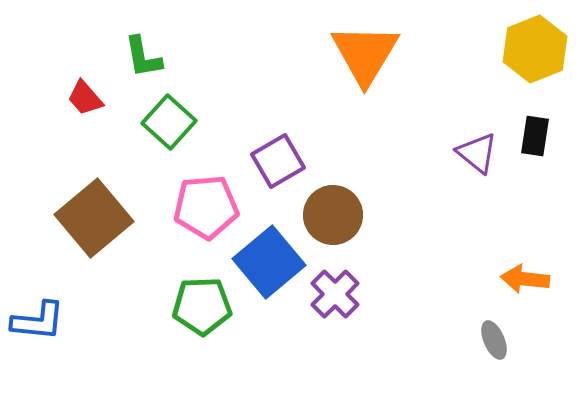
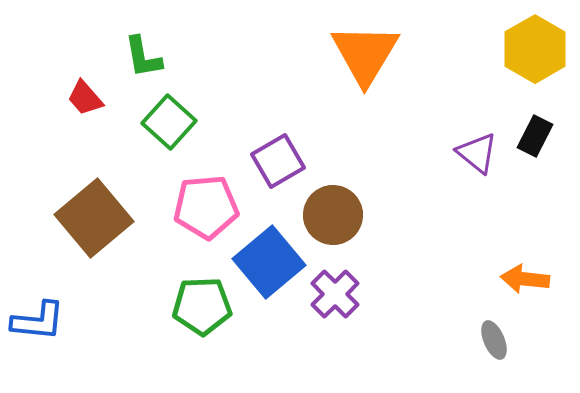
yellow hexagon: rotated 8 degrees counterclockwise
black rectangle: rotated 18 degrees clockwise
